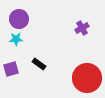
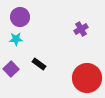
purple circle: moved 1 px right, 2 px up
purple cross: moved 1 px left, 1 px down
purple square: rotated 28 degrees counterclockwise
